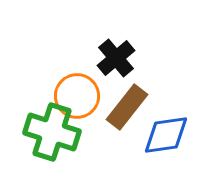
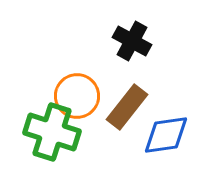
black cross: moved 16 px right, 17 px up; rotated 21 degrees counterclockwise
